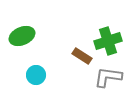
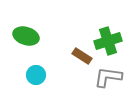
green ellipse: moved 4 px right; rotated 40 degrees clockwise
